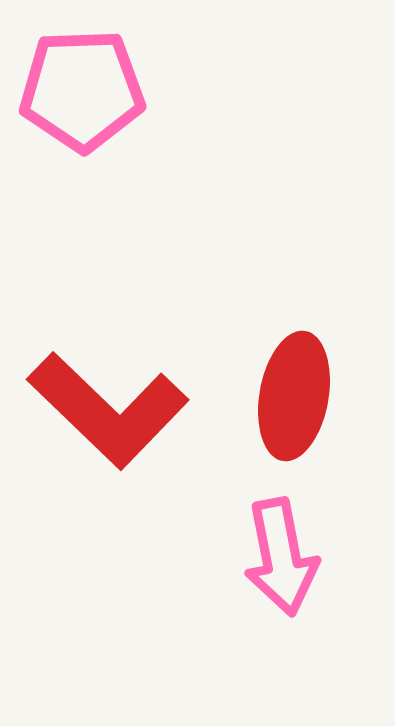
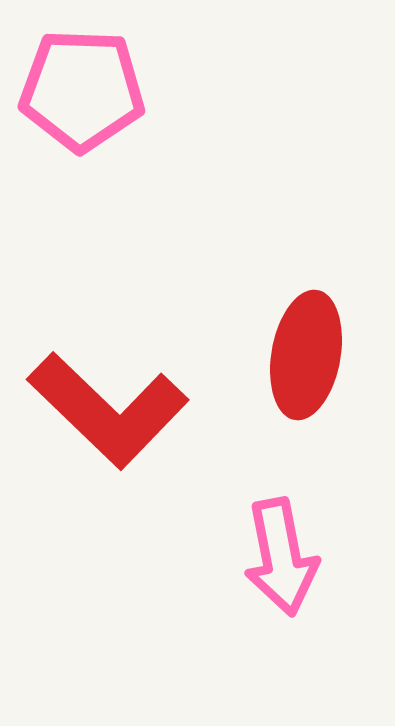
pink pentagon: rotated 4 degrees clockwise
red ellipse: moved 12 px right, 41 px up
